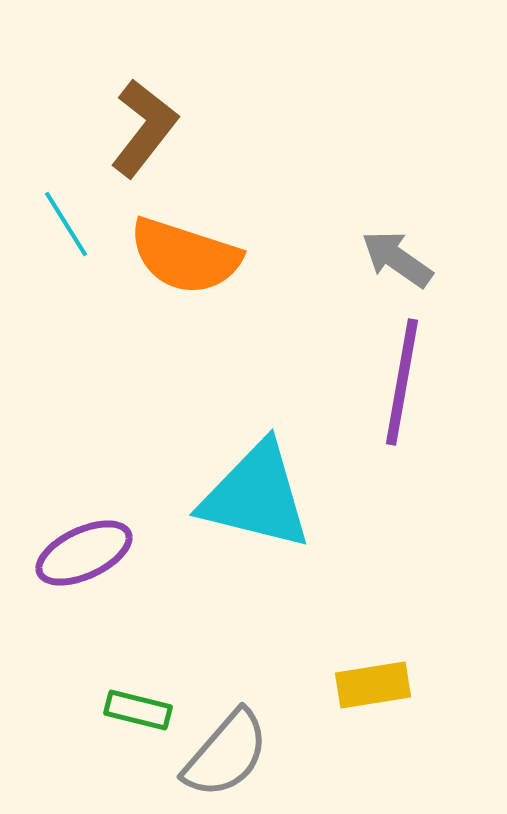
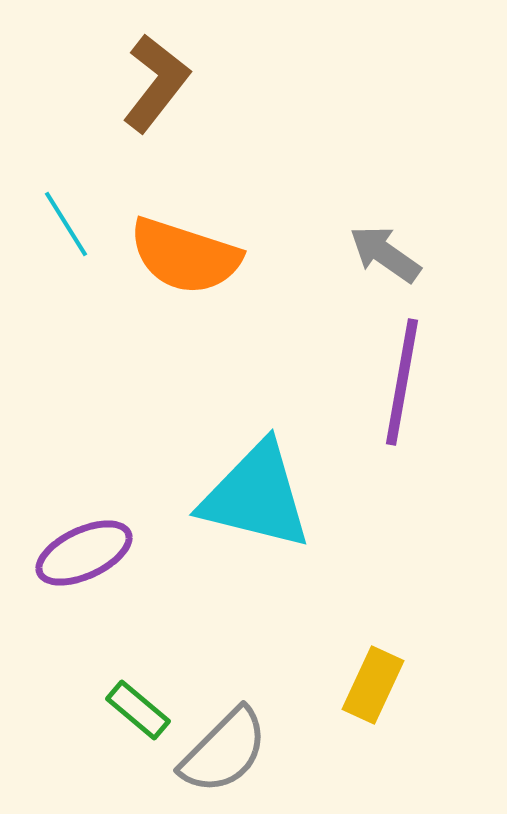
brown L-shape: moved 12 px right, 45 px up
gray arrow: moved 12 px left, 5 px up
yellow rectangle: rotated 56 degrees counterclockwise
green rectangle: rotated 26 degrees clockwise
gray semicircle: moved 2 px left, 3 px up; rotated 4 degrees clockwise
